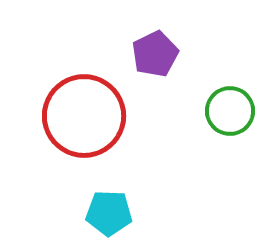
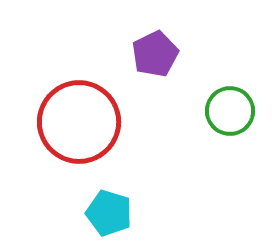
red circle: moved 5 px left, 6 px down
cyan pentagon: rotated 15 degrees clockwise
